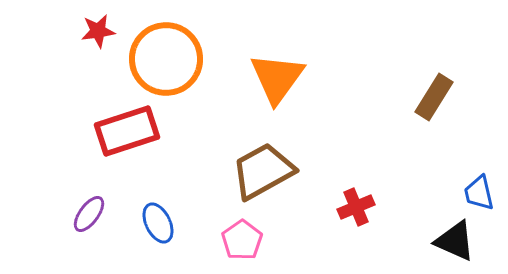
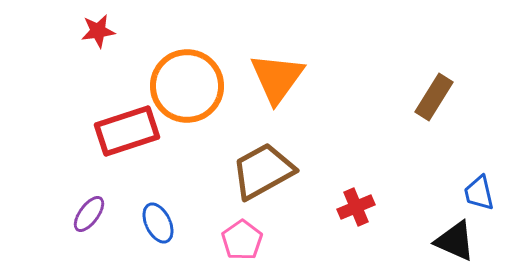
orange circle: moved 21 px right, 27 px down
